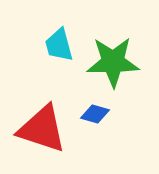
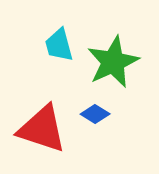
green star: rotated 24 degrees counterclockwise
blue diamond: rotated 16 degrees clockwise
